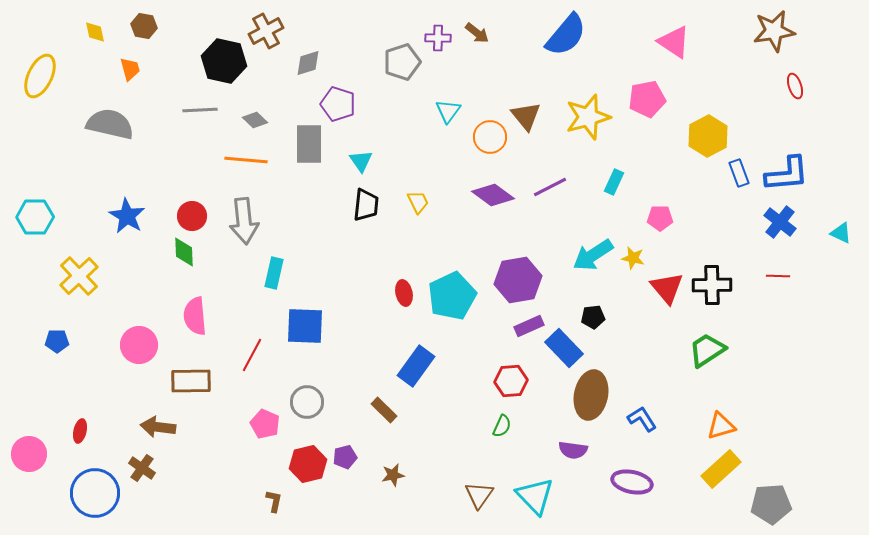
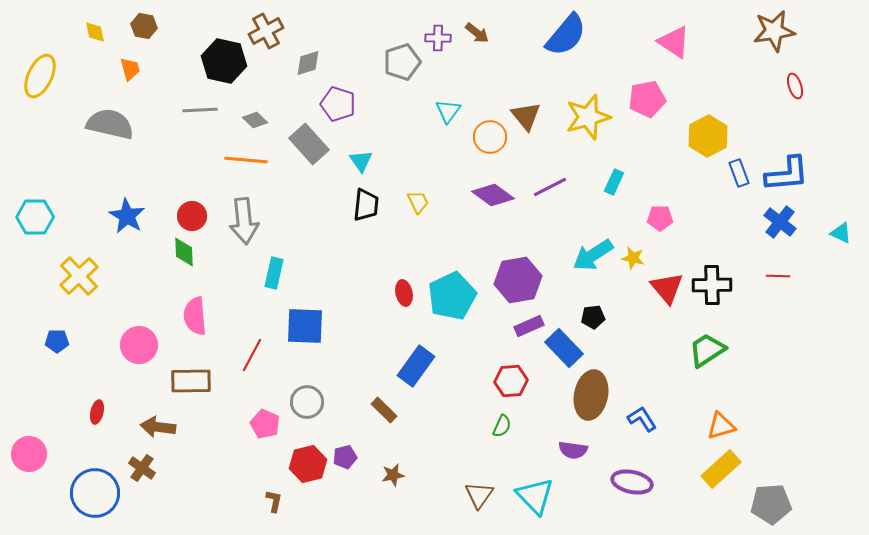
gray rectangle at (309, 144): rotated 42 degrees counterclockwise
red ellipse at (80, 431): moved 17 px right, 19 px up
